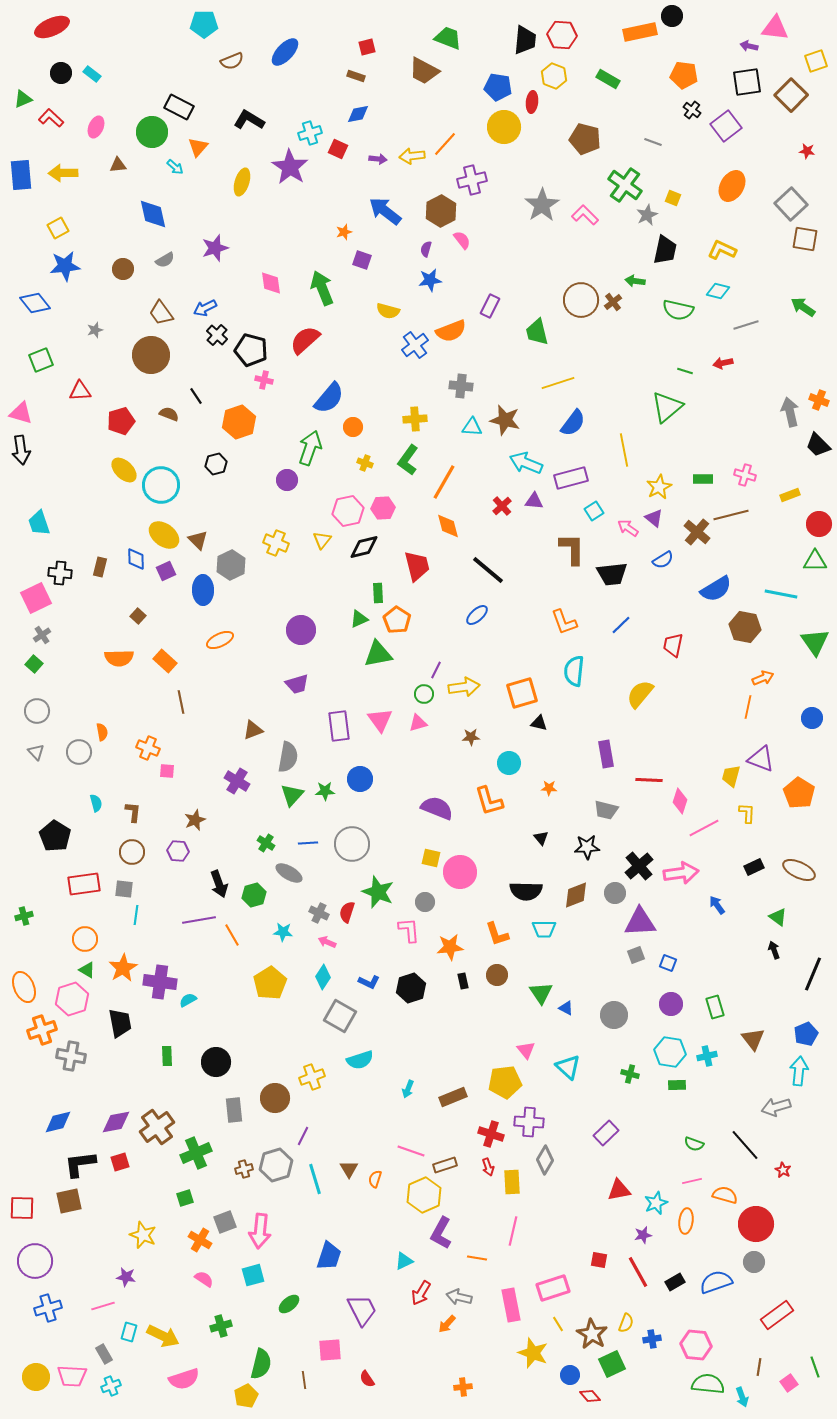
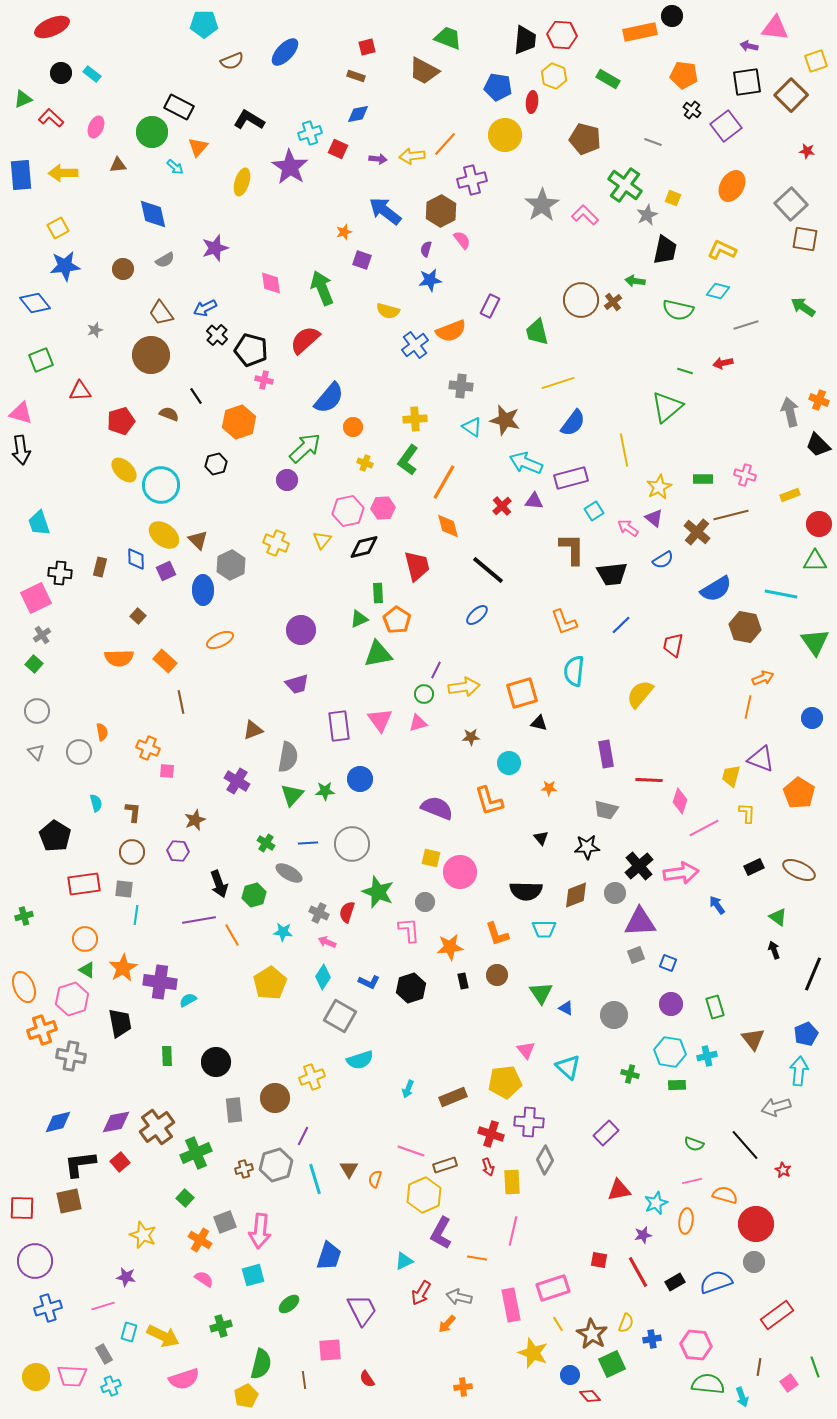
yellow circle at (504, 127): moved 1 px right, 8 px down
cyan triangle at (472, 427): rotated 30 degrees clockwise
green arrow at (310, 448): moved 5 px left; rotated 28 degrees clockwise
red square at (120, 1162): rotated 24 degrees counterclockwise
green square at (185, 1198): rotated 30 degrees counterclockwise
